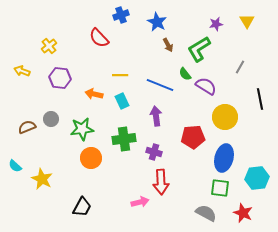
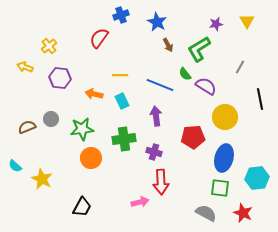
red semicircle: rotated 80 degrees clockwise
yellow arrow: moved 3 px right, 4 px up
